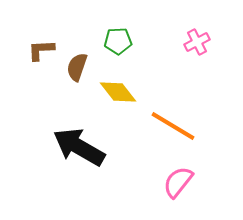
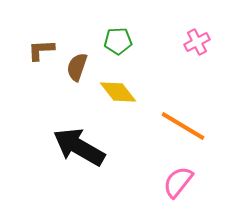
orange line: moved 10 px right
